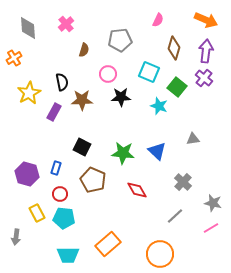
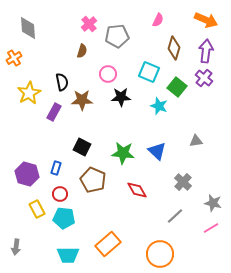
pink cross: moved 23 px right
gray pentagon: moved 3 px left, 4 px up
brown semicircle: moved 2 px left, 1 px down
gray triangle: moved 3 px right, 2 px down
yellow rectangle: moved 4 px up
gray arrow: moved 10 px down
